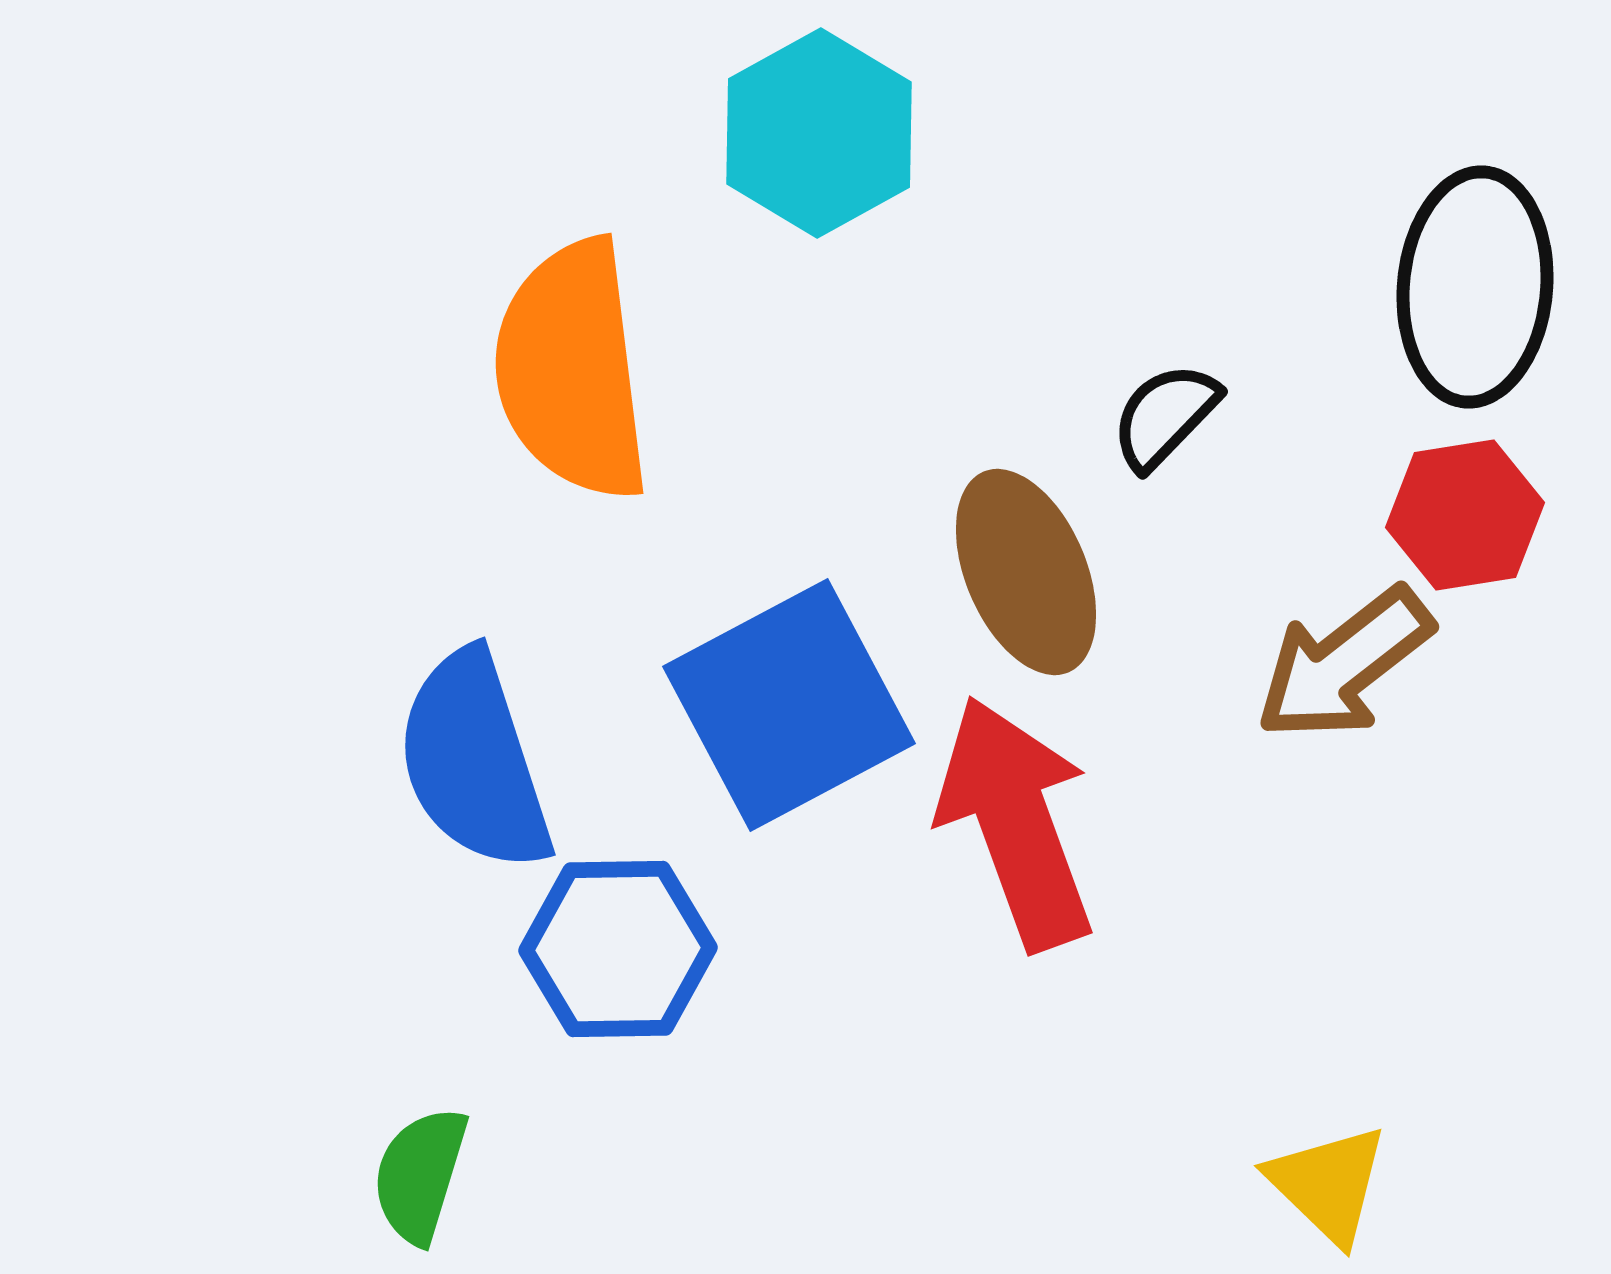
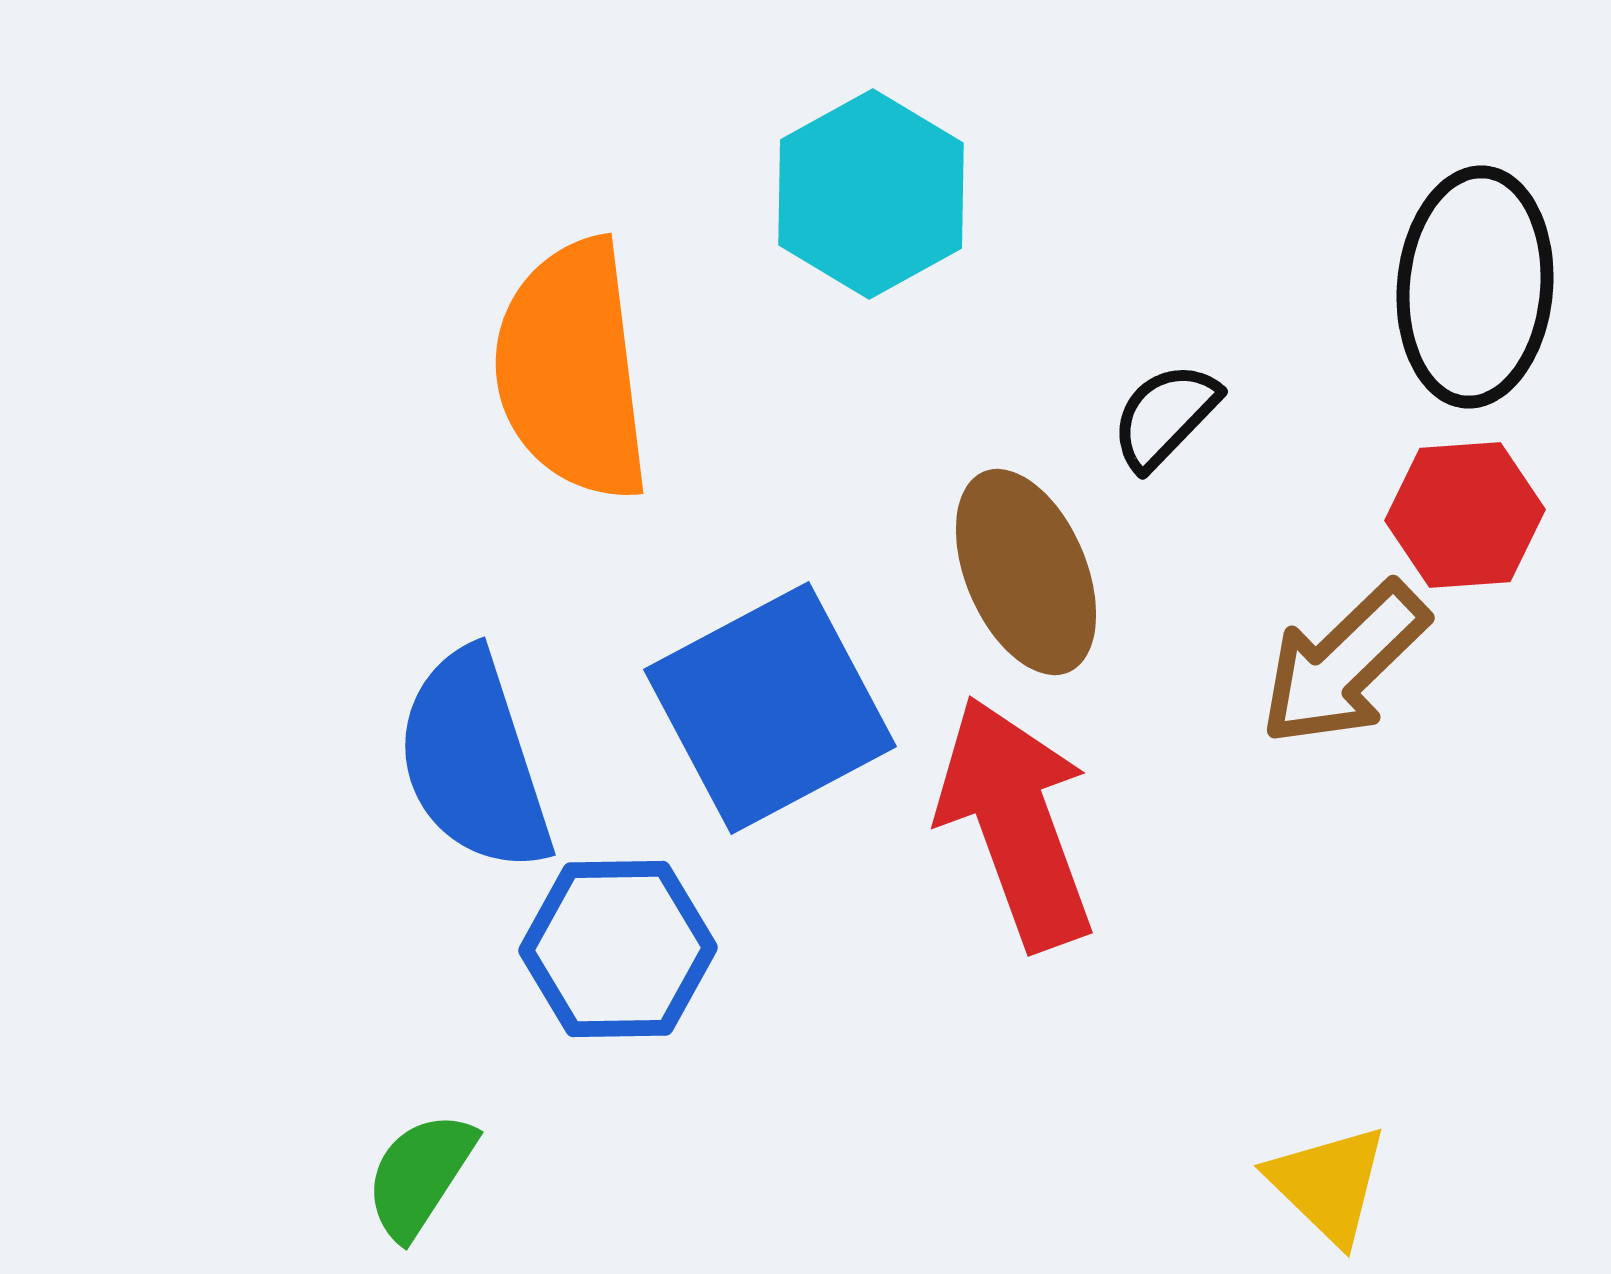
cyan hexagon: moved 52 px right, 61 px down
red hexagon: rotated 5 degrees clockwise
brown arrow: rotated 6 degrees counterclockwise
blue square: moved 19 px left, 3 px down
green semicircle: rotated 16 degrees clockwise
